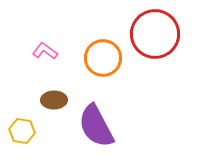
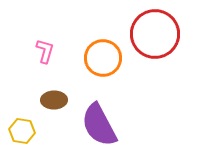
pink L-shape: rotated 70 degrees clockwise
purple semicircle: moved 3 px right, 1 px up
